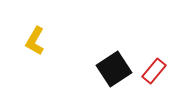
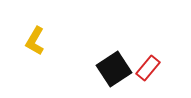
red rectangle: moved 6 px left, 3 px up
